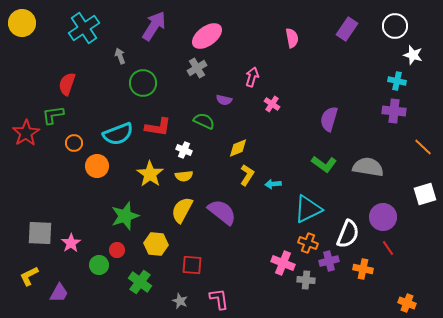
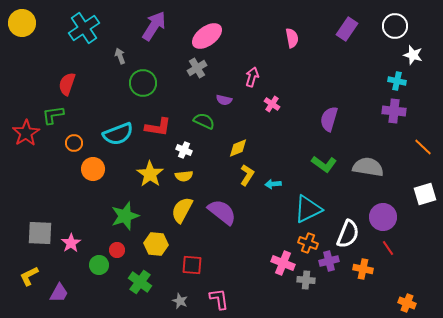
orange circle at (97, 166): moved 4 px left, 3 px down
